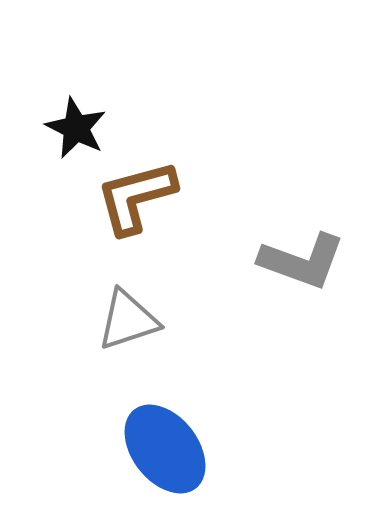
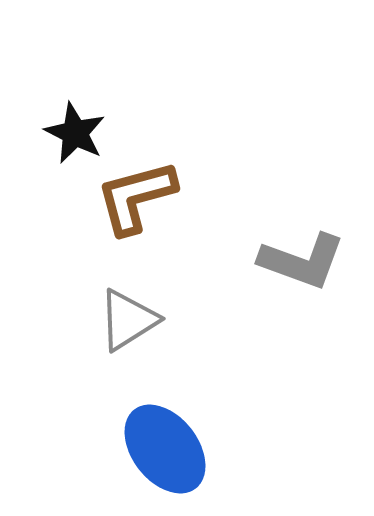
black star: moved 1 px left, 5 px down
gray triangle: rotated 14 degrees counterclockwise
